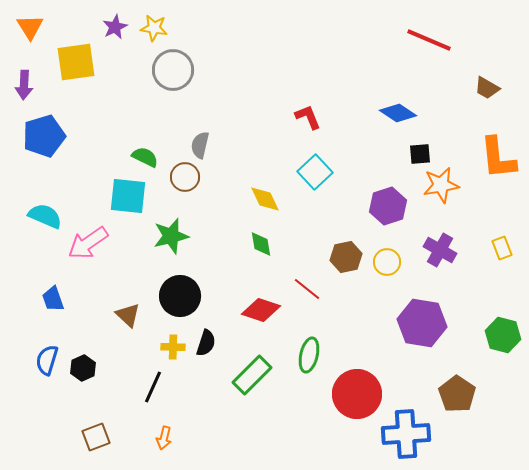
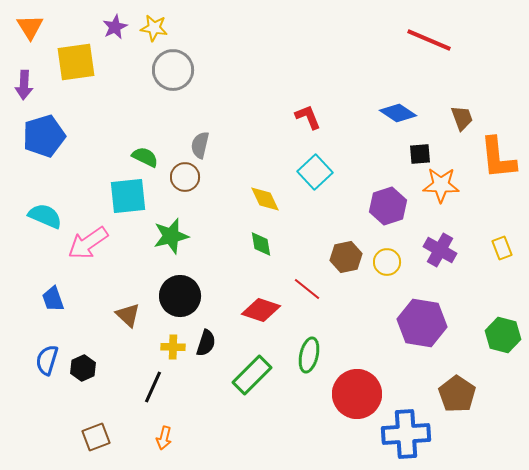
brown trapezoid at (487, 88): moved 25 px left, 30 px down; rotated 140 degrees counterclockwise
orange star at (441, 185): rotated 12 degrees clockwise
cyan square at (128, 196): rotated 12 degrees counterclockwise
